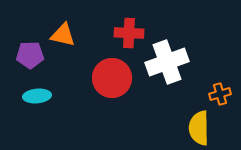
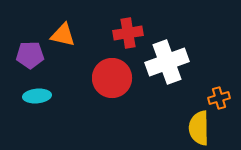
red cross: moved 1 px left; rotated 12 degrees counterclockwise
orange cross: moved 1 px left, 4 px down
